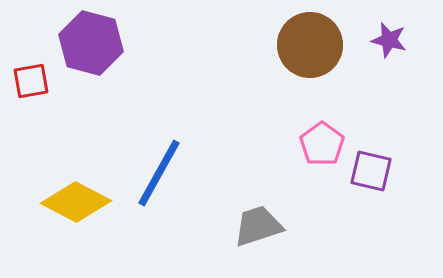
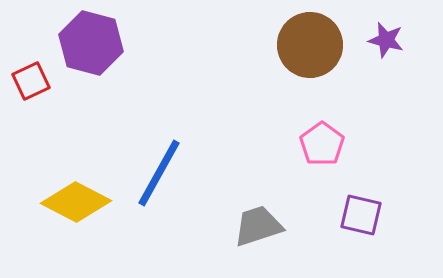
purple star: moved 3 px left
red square: rotated 15 degrees counterclockwise
purple square: moved 10 px left, 44 px down
